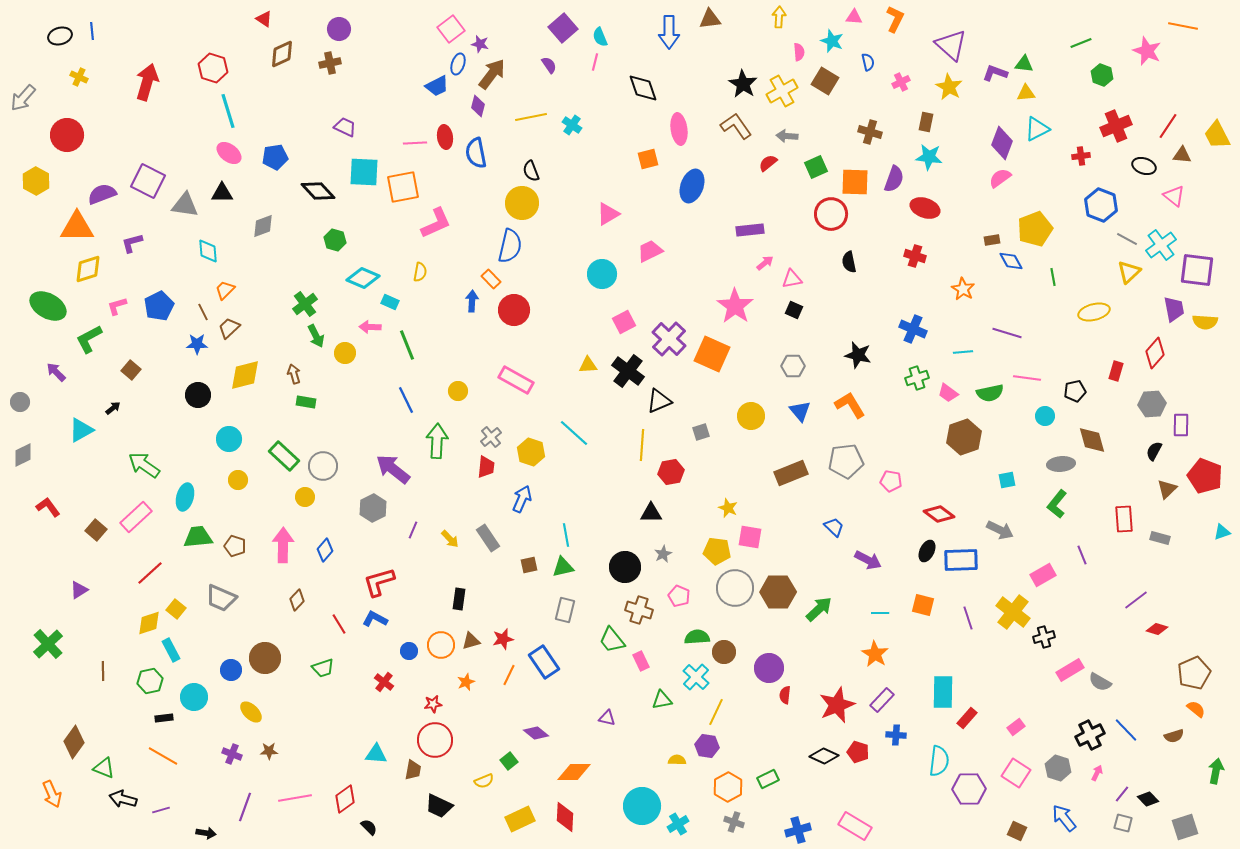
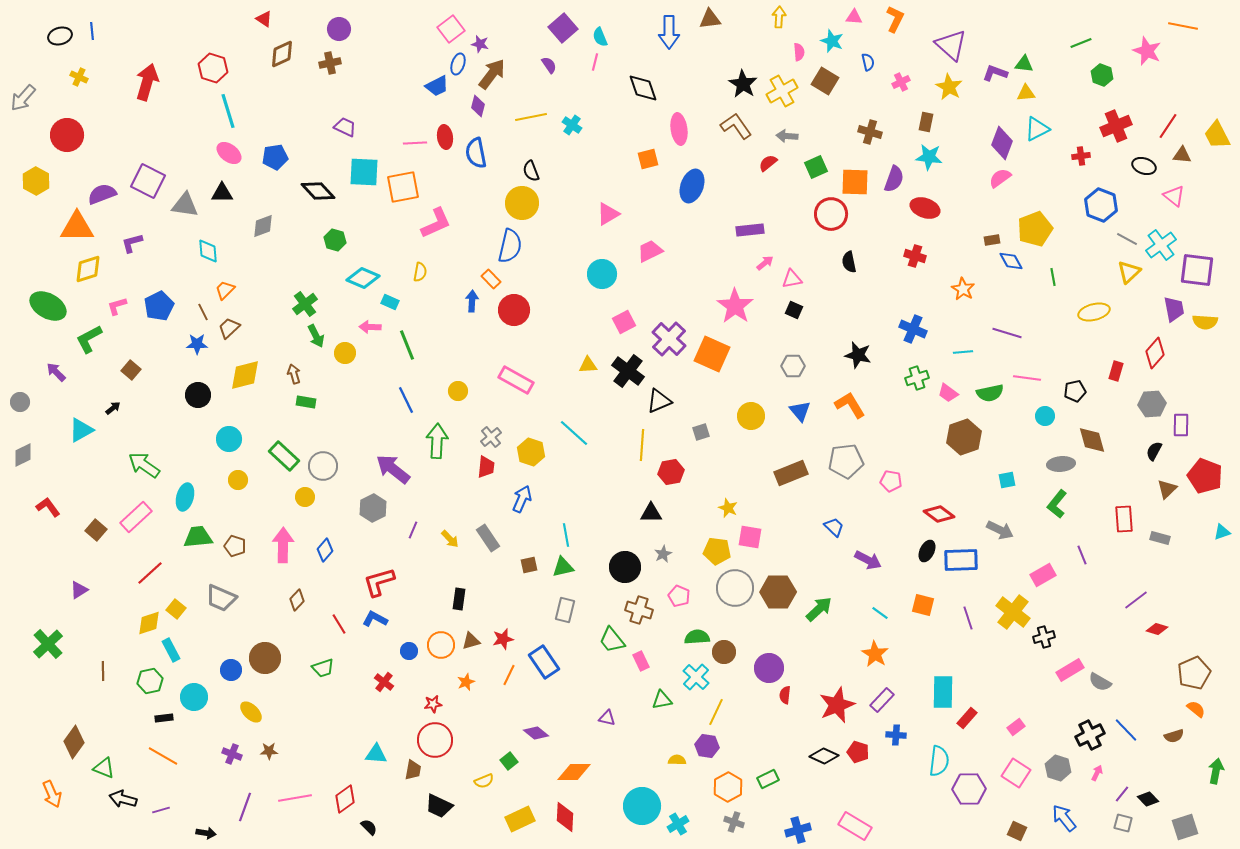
cyan line at (880, 613): rotated 36 degrees clockwise
